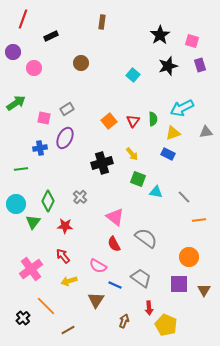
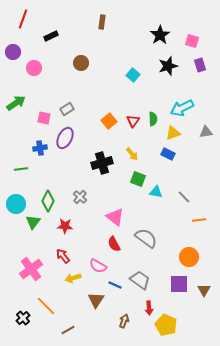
gray trapezoid at (141, 278): moved 1 px left, 2 px down
yellow arrow at (69, 281): moved 4 px right, 3 px up
